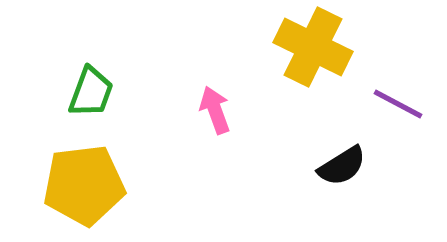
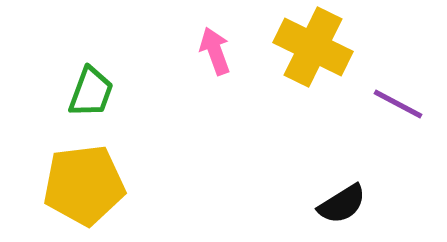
pink arrow: moved 59 px up
black semicircle: moved 38 px down
